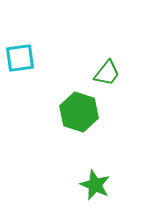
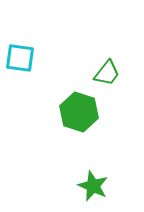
cyan square: rotated 16 degrees clockwise
green star: moved 2 px left, 1 px down
